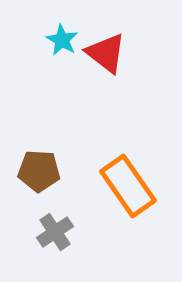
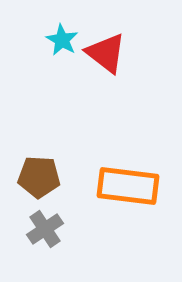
brown pentagon: moved 6 px down
orange rectangle: rotated 48 degrees counterclockwise
gray cross: moved 10 px left, 3 px up
